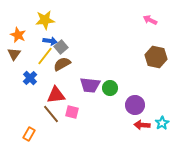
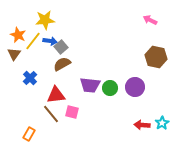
yellow line: moved 12 px left, 15 px up
purple circle: moved 18 px up
